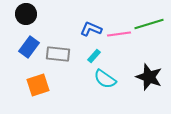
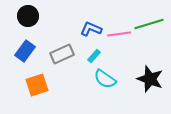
black circle: moved 2 px right, 2 px down
blue rectangle: moved 4 px left, 4 px down
gray rectangle: moved 4 px right; rotated 30 degrees counterclockwise
black star: moved 1 px right, 2 px down
orange square: moved 1 px left
